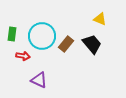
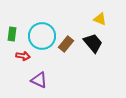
black trapezoid: moved 1 px right, 1 px up
